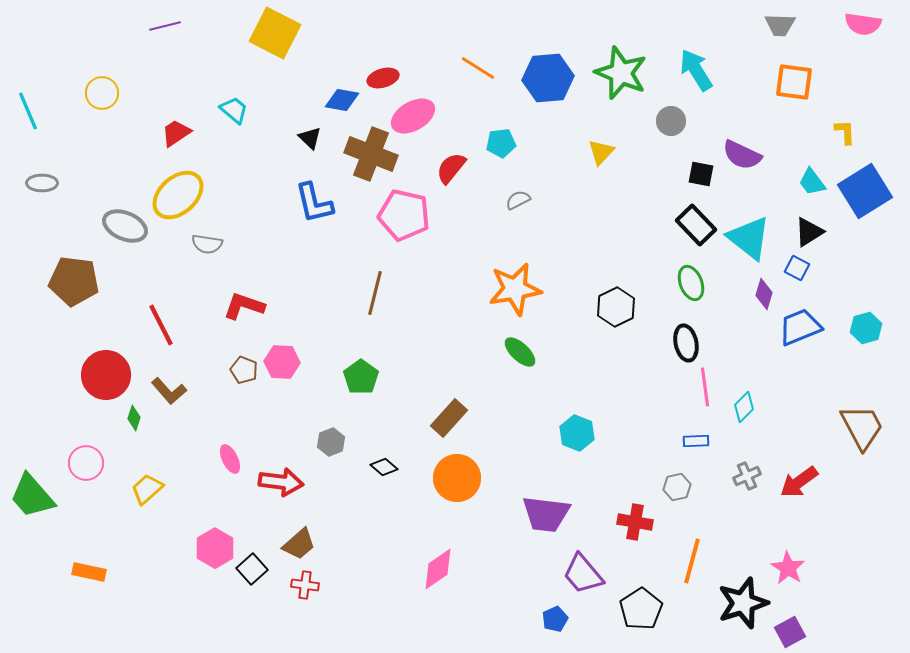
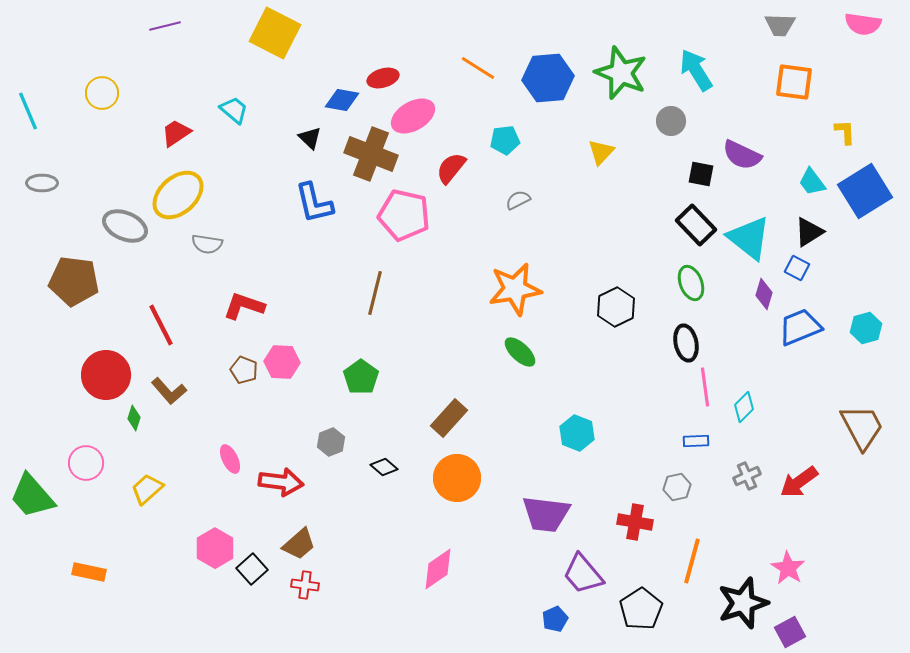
cyan pentagon at (501, 143): moved 4 px right, 3 px up
